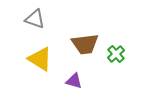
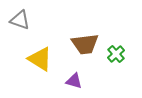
gray triangle: moved 15 px left, 1 px down
